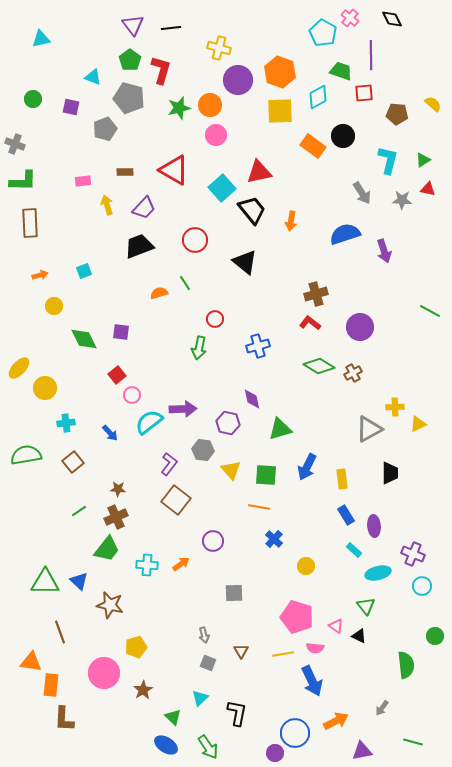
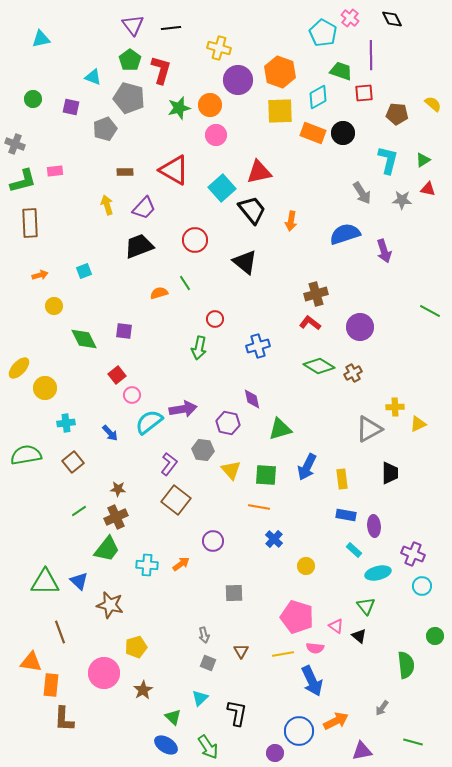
black circle at (343, 136): moved 3 px up
orange rectangle at (313, 146): moved 13 px up; rotated 15 degrees counterclockwise
green L-shape at (23, 181): rotated 16 degrees counterclockwise
pink rectangle at (83, 181): moved 28 px left, 10 px up
purple square at (121, 332): moved 3 px right, 1 px up
purple arrow at (183, 409): rotated 8 degrees counterclockwise
blue rectangle at (346, 515): rotated 48 degrees counterclockwise
black triangle at (359, 636): rotated 14 degrees clockwise
blue circle at (295, 733): moved 4 px right, 2 px up
